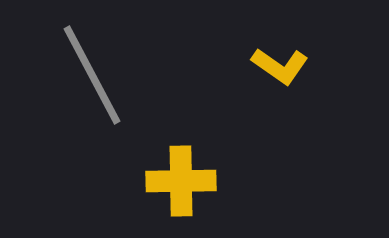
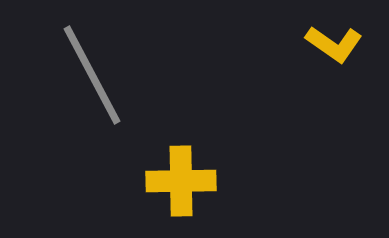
yellow L-shape: moved 54 px right, 22 px up
